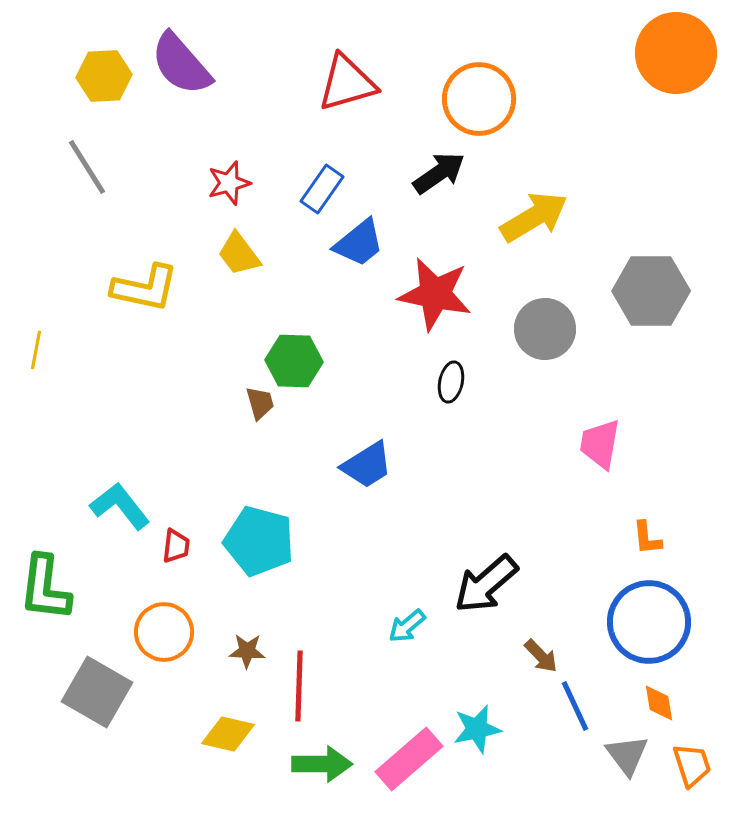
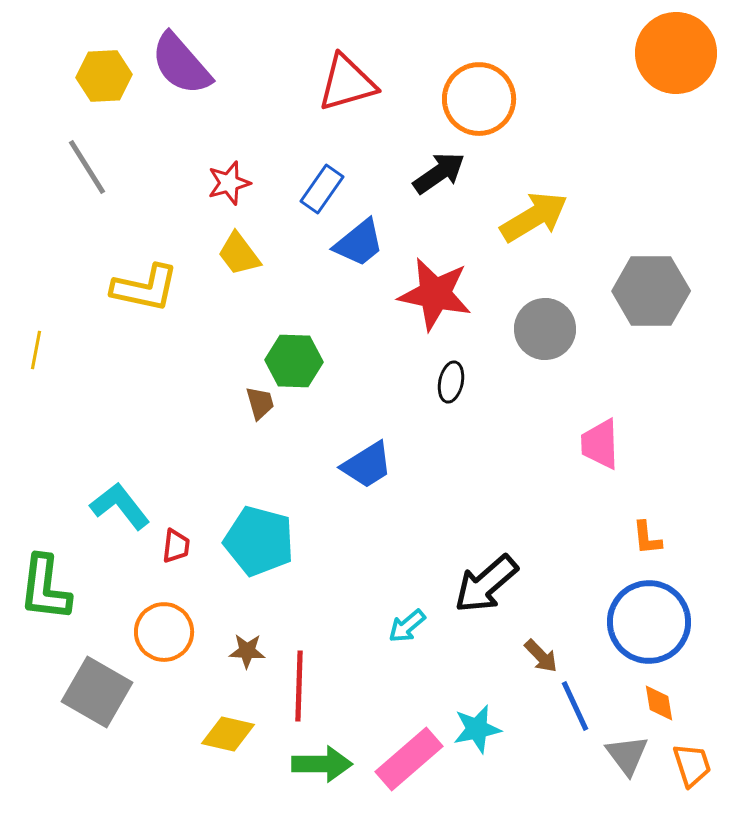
pink trapezoid at (600, 444): rotated 12 degrees counterclockwise
